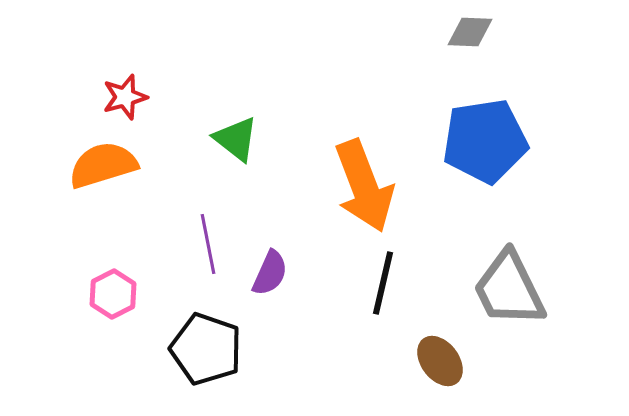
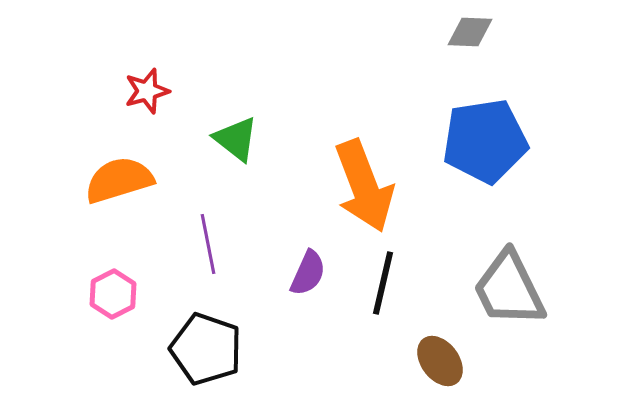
red star: moved 22 px right, 6 px up
orange semicircle: moved 16 px right, 15 px down
purple semicircle: moved 38 px right
